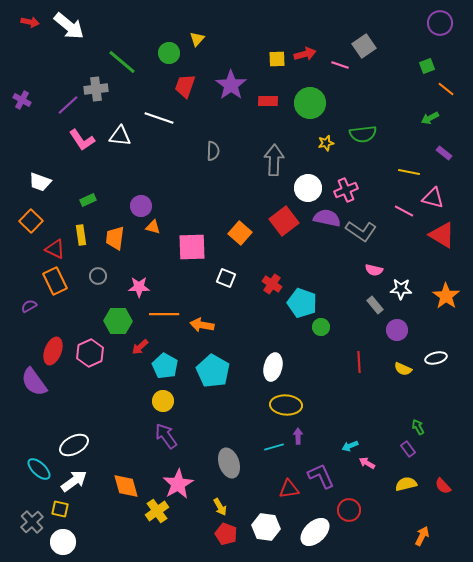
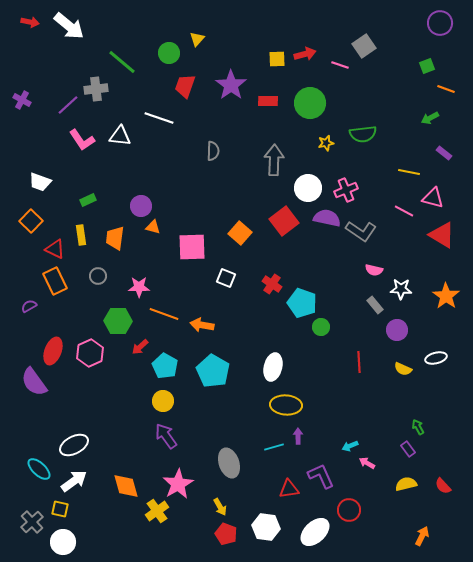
orange line at (446, 89): rotated 18 degrees counterclockwise
orange line at (164, 314): rotated 20 degrees clockwise
